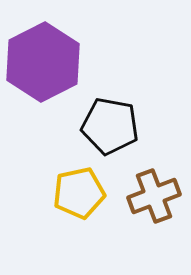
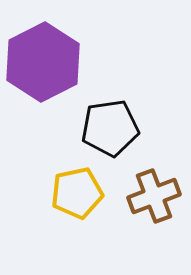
black pentagon: moved 2 px down; rotated 18 degrees counterclockwise
yellow pentagon: moved 2 px left
